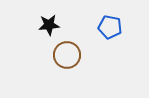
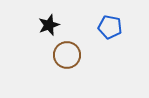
black star: rotated 15 degrees counterclockwise
